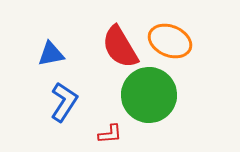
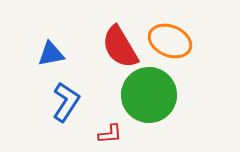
blue L-shape: moved 2 px right
